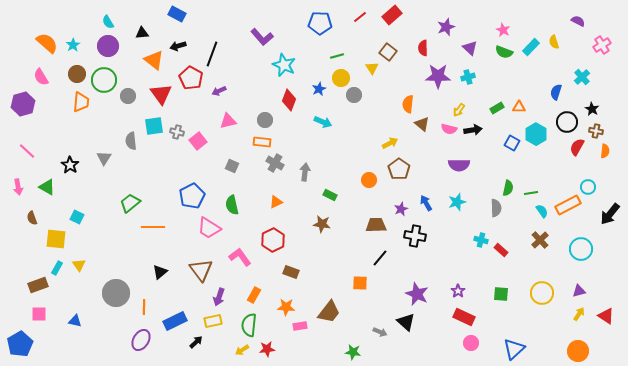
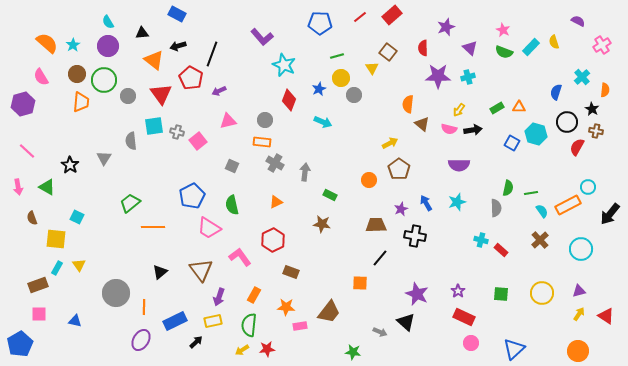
cyan hexagon at (536, 134): rotated 15 degrees counterclockwise
orange semicircle at (605, 151): moved 61 px up
